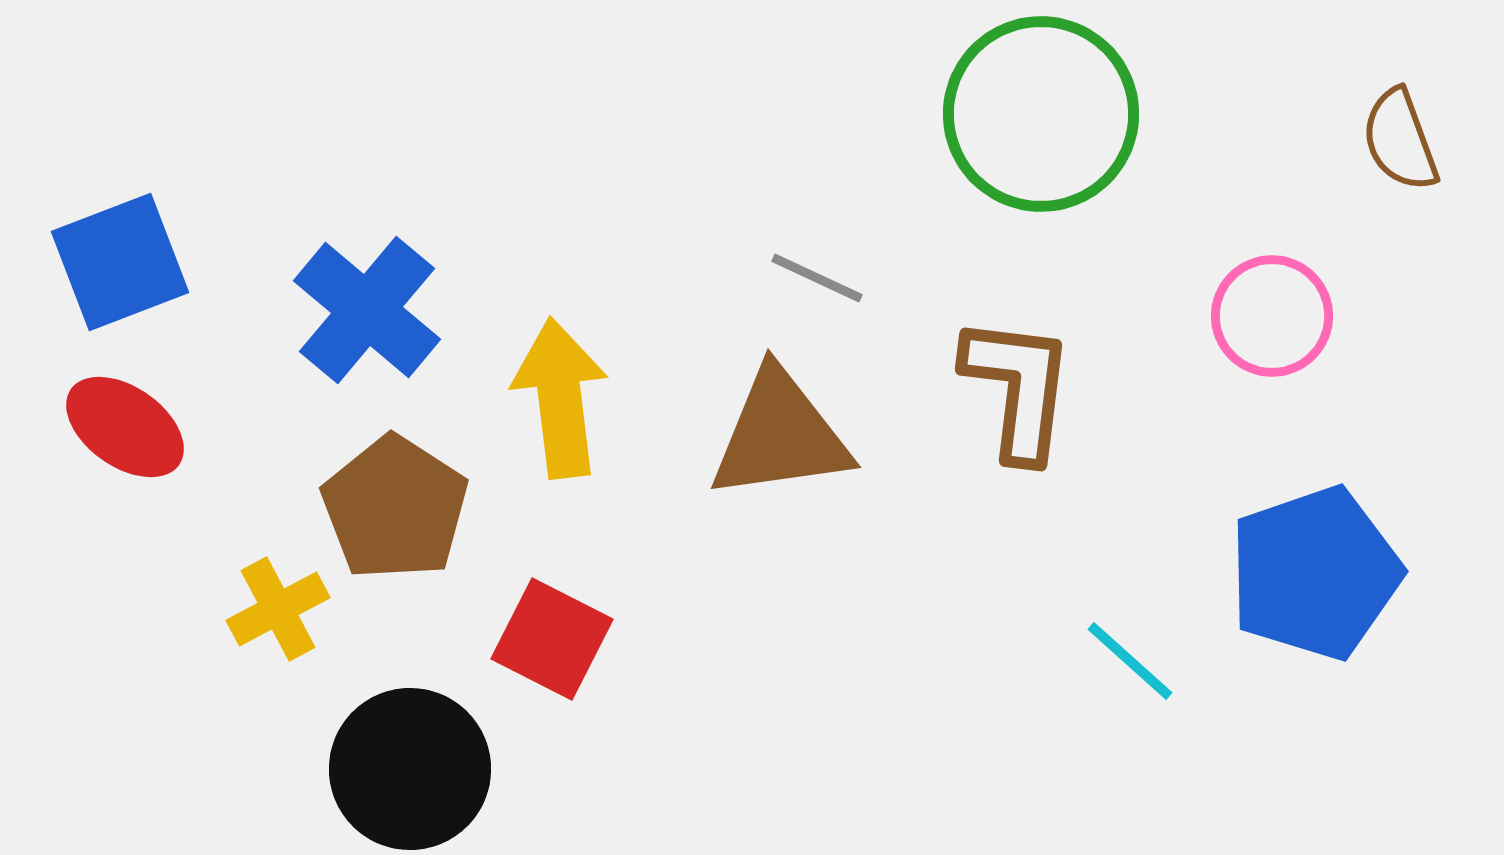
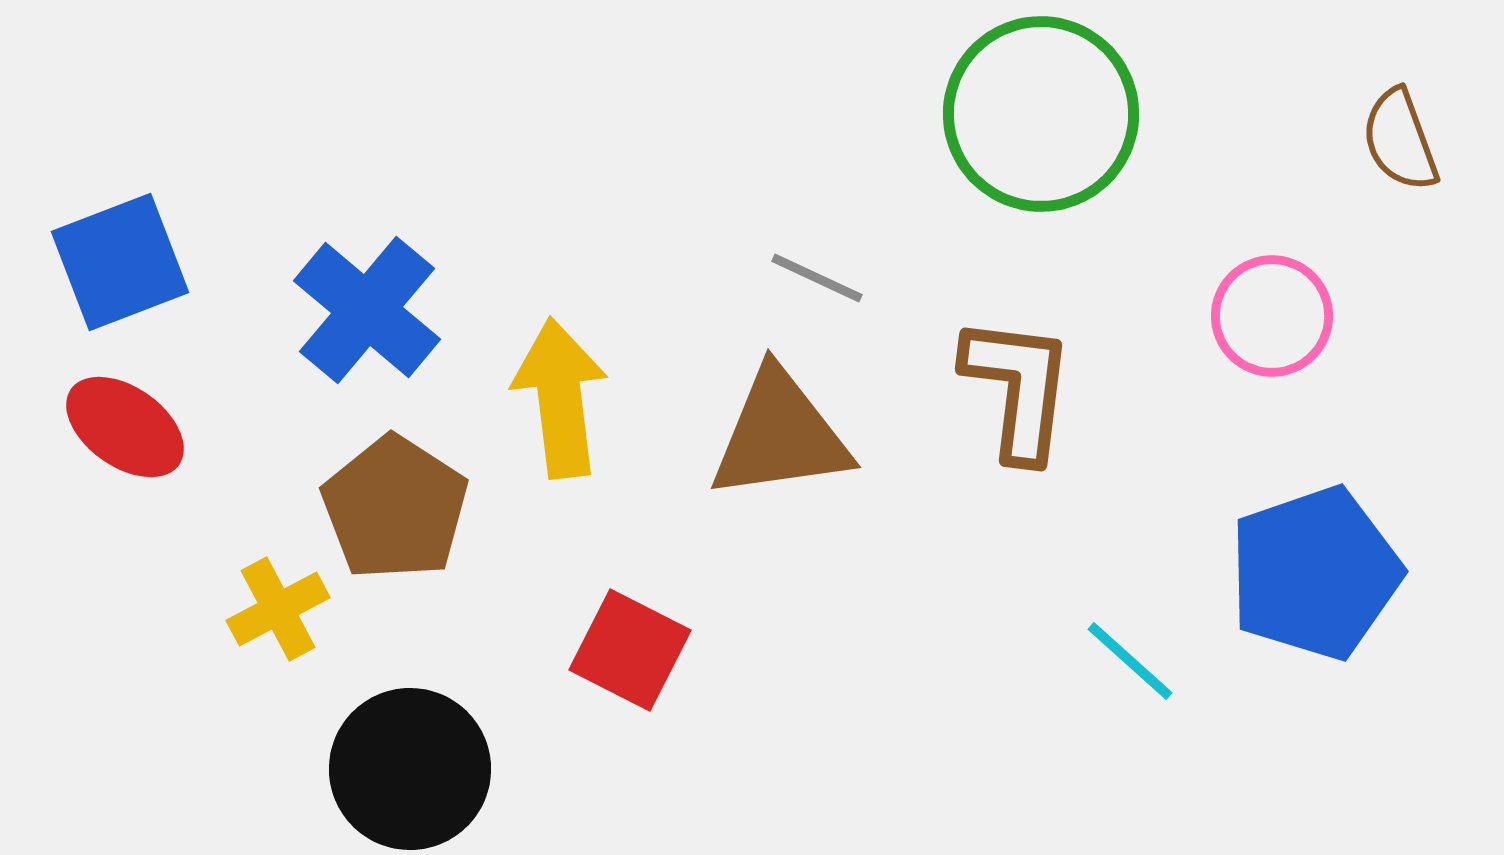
red square: moved 78 px right, 11 px down
